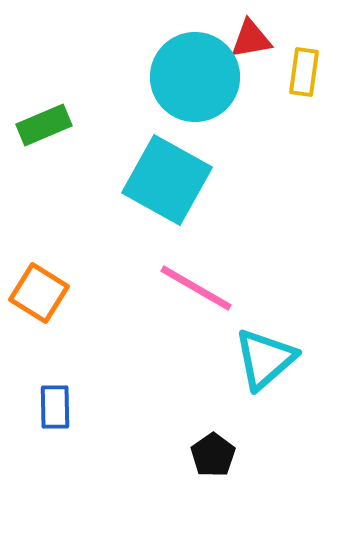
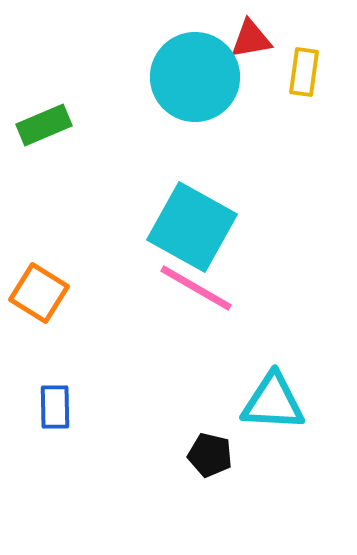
cyan square: moved 25 px right, 47 px down
cyan triangle: moved 8 px right, 43 px down; rotated 44 degrees clockwise
black pentagon: moved 3 px left; rotated 24 degrees counterclockwise
